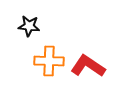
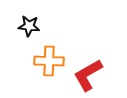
red L-shape: moved 9 px down; rotated 64 degrees counterclockwise
